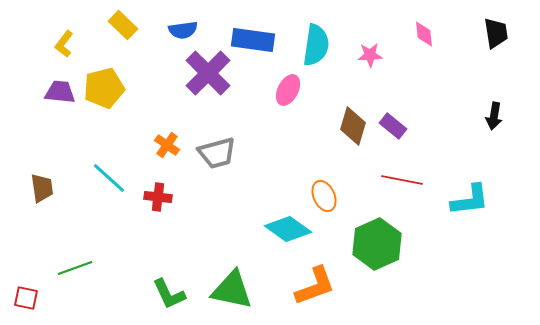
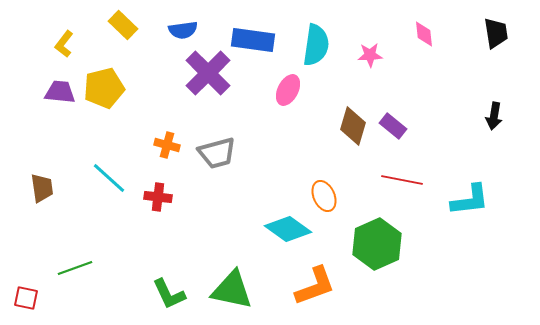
orange cross: rotated 20 degrees counterclockwise
